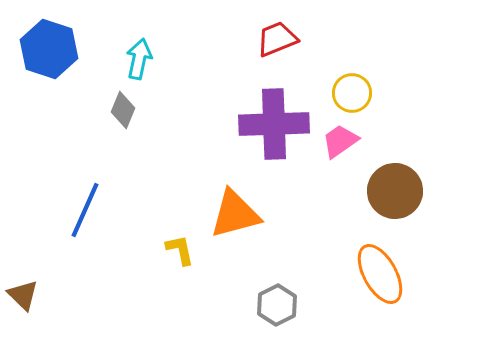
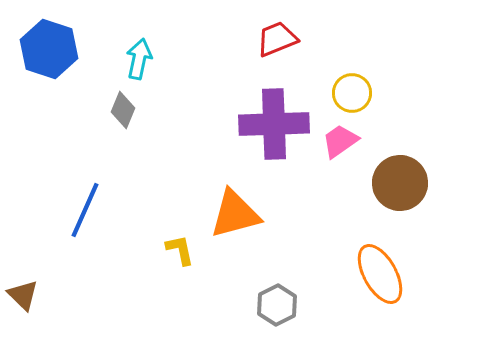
brown circle: moved 5 px right, 8 px up
